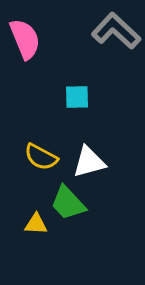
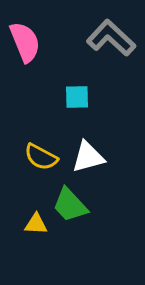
gray L-shape: moved 5 px left, 7 px down
pink semicircle: moved 3 px down
white triangle: moved 1 px left, 5 px up
green trapezoid: moved 2 px right, 2 px down
